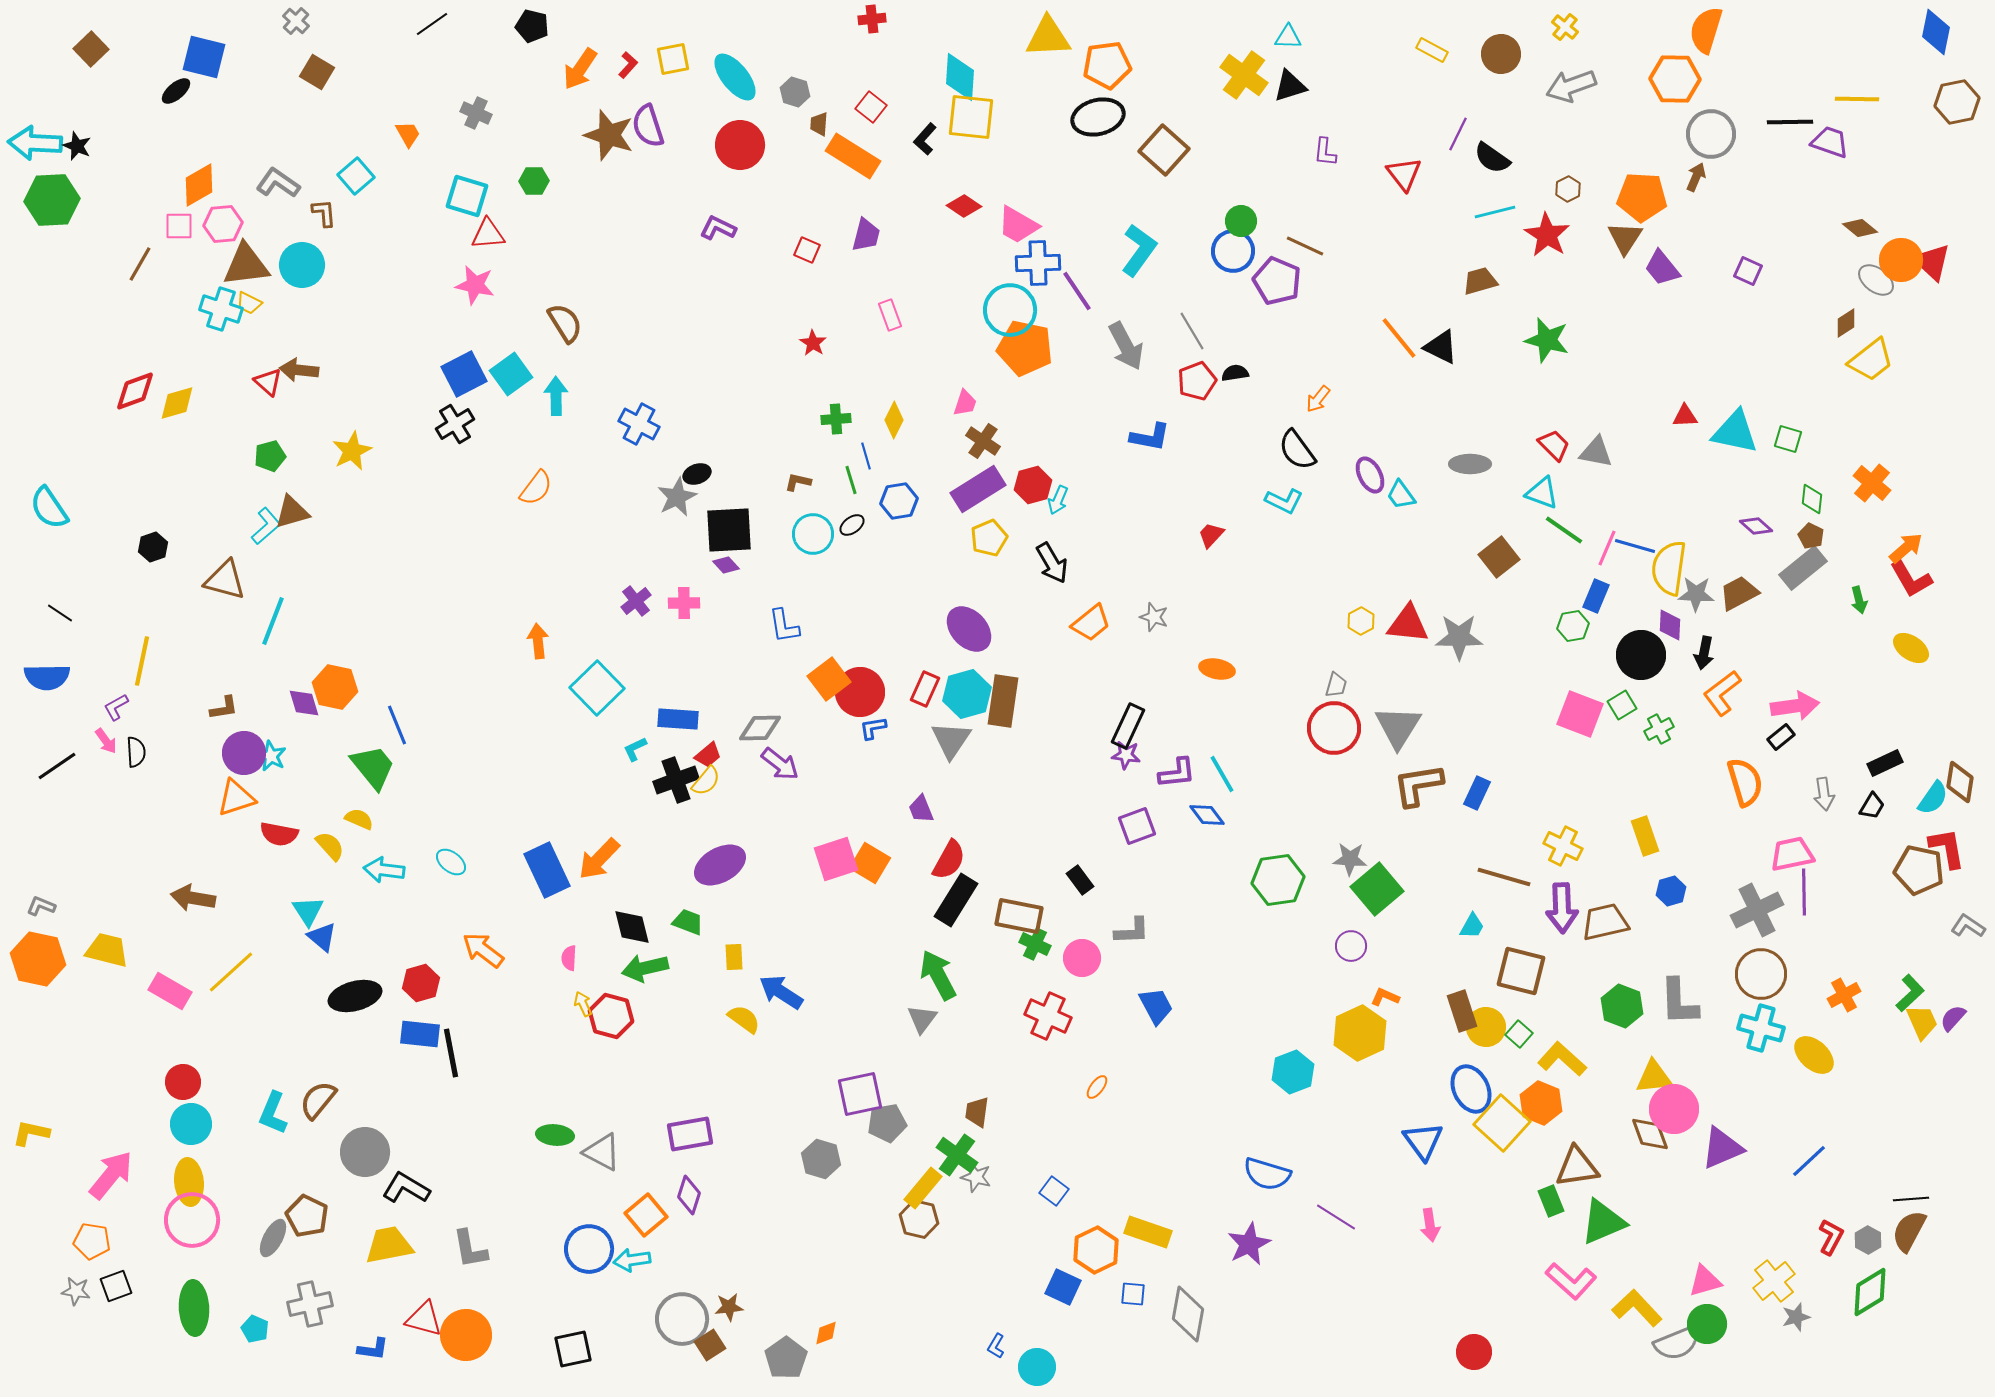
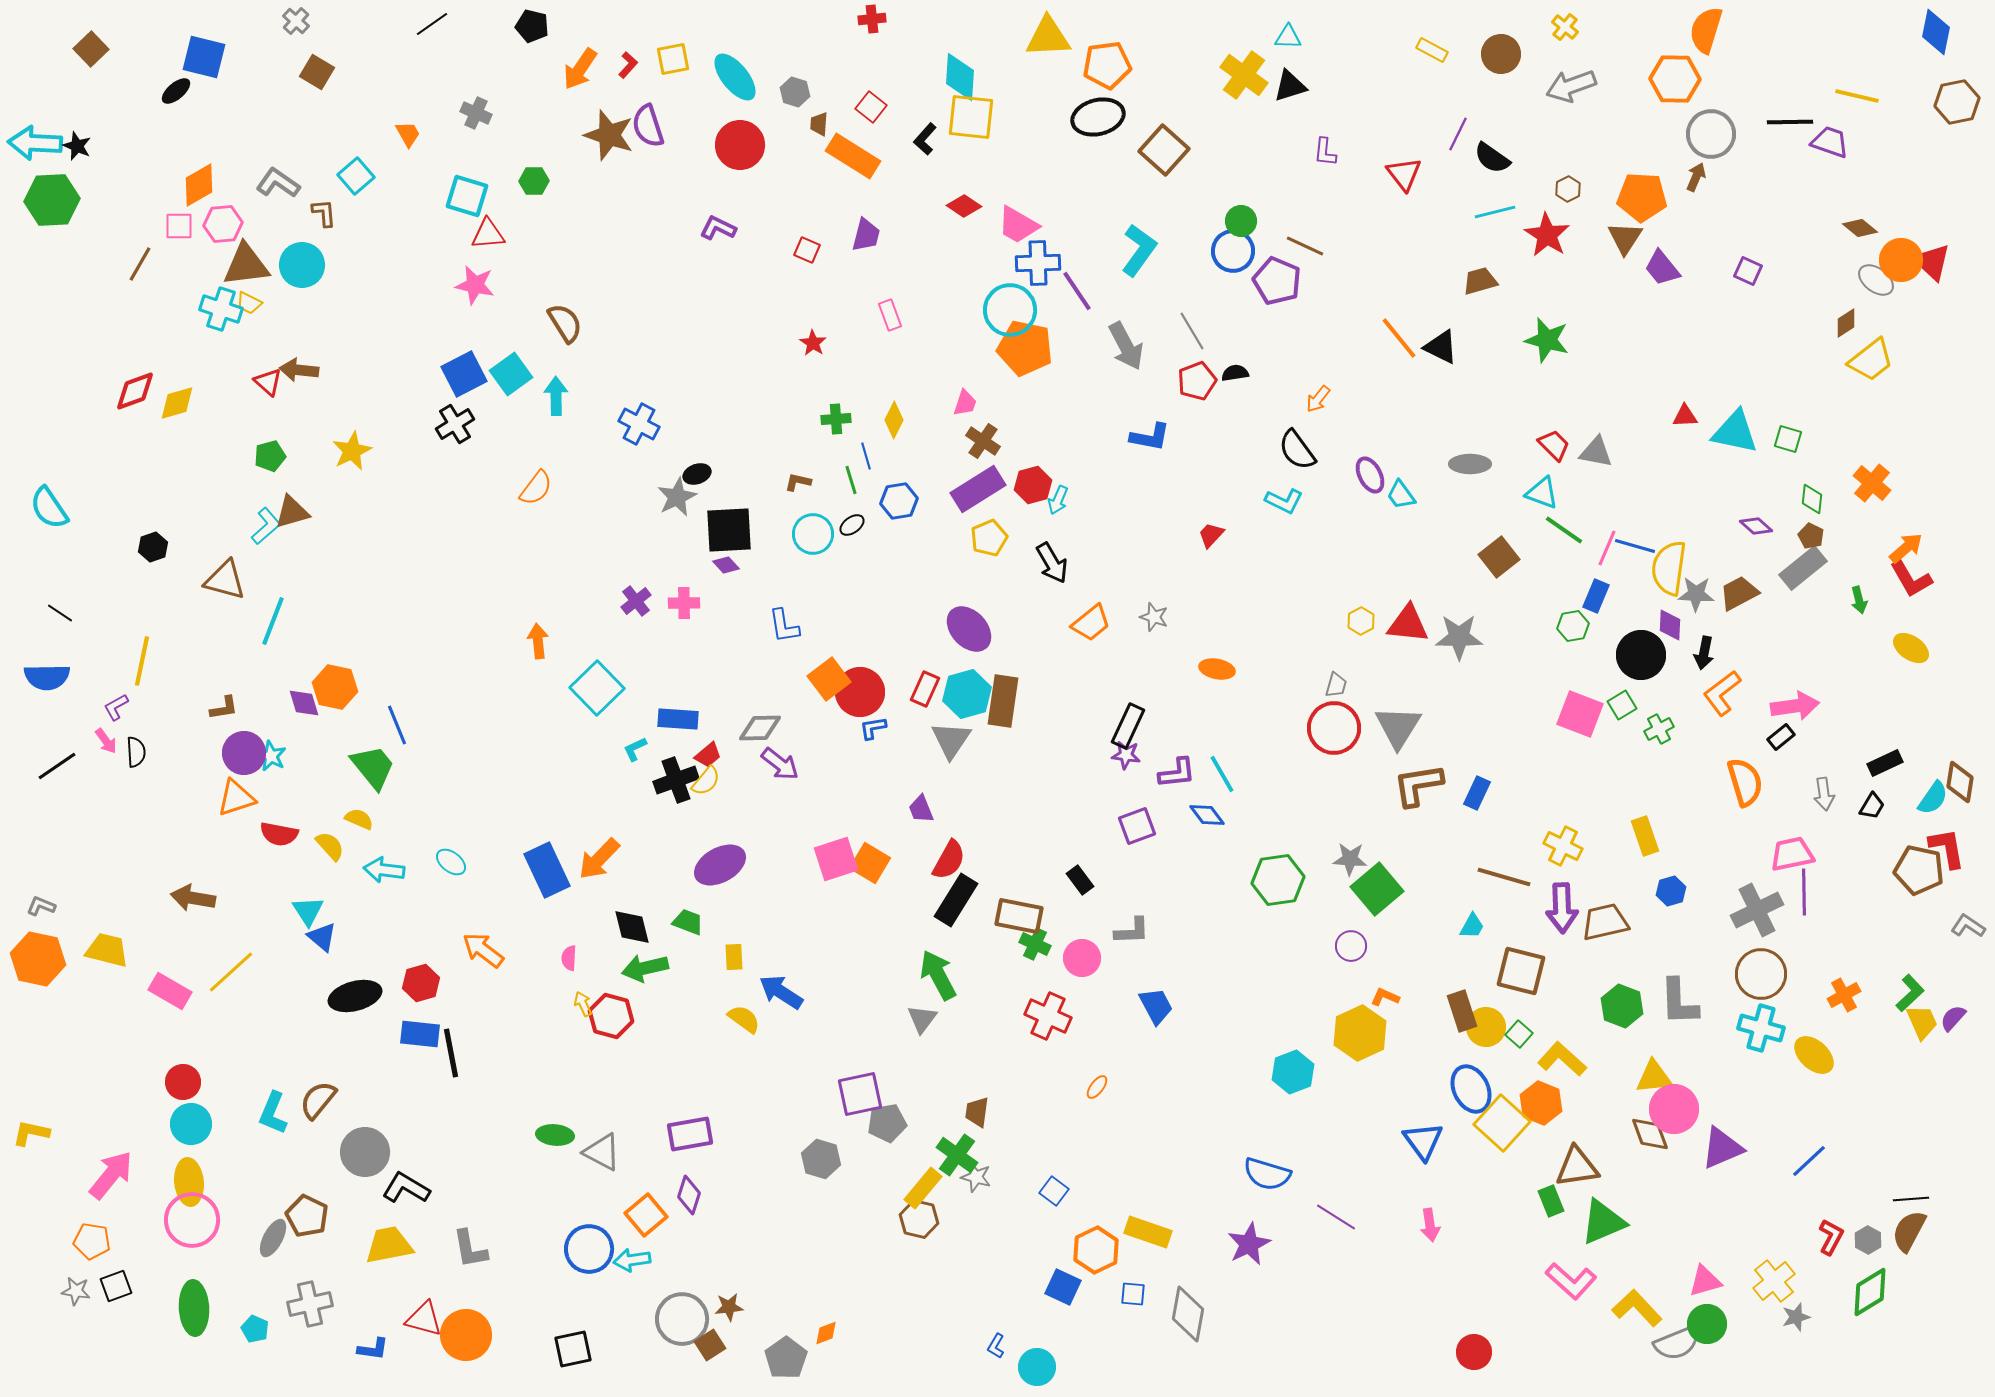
yellow line at (1857, 99): moved 3 px up; rotated 12 degrees clockwise
